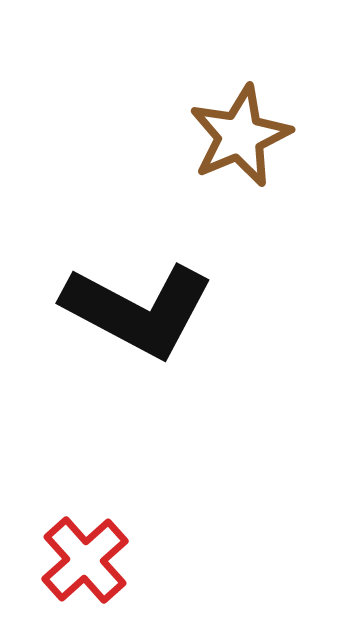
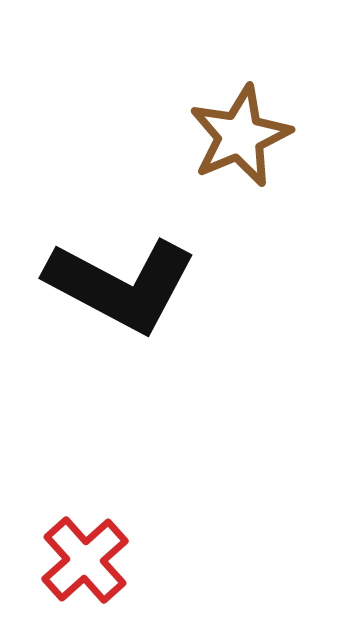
black L-shape: moved 17 px left, 25 px up
